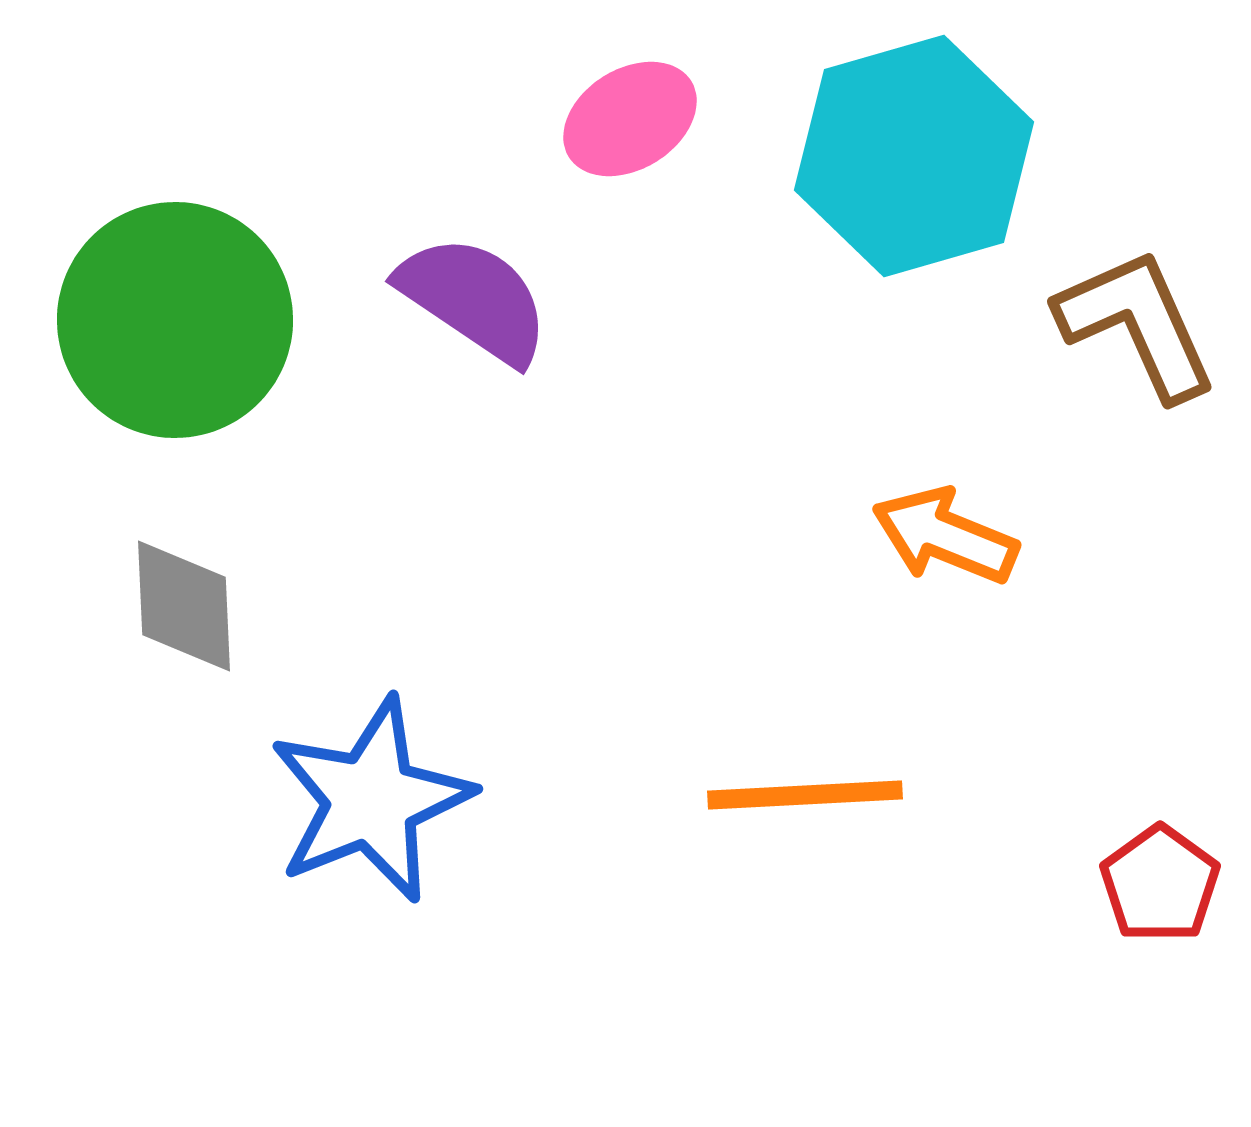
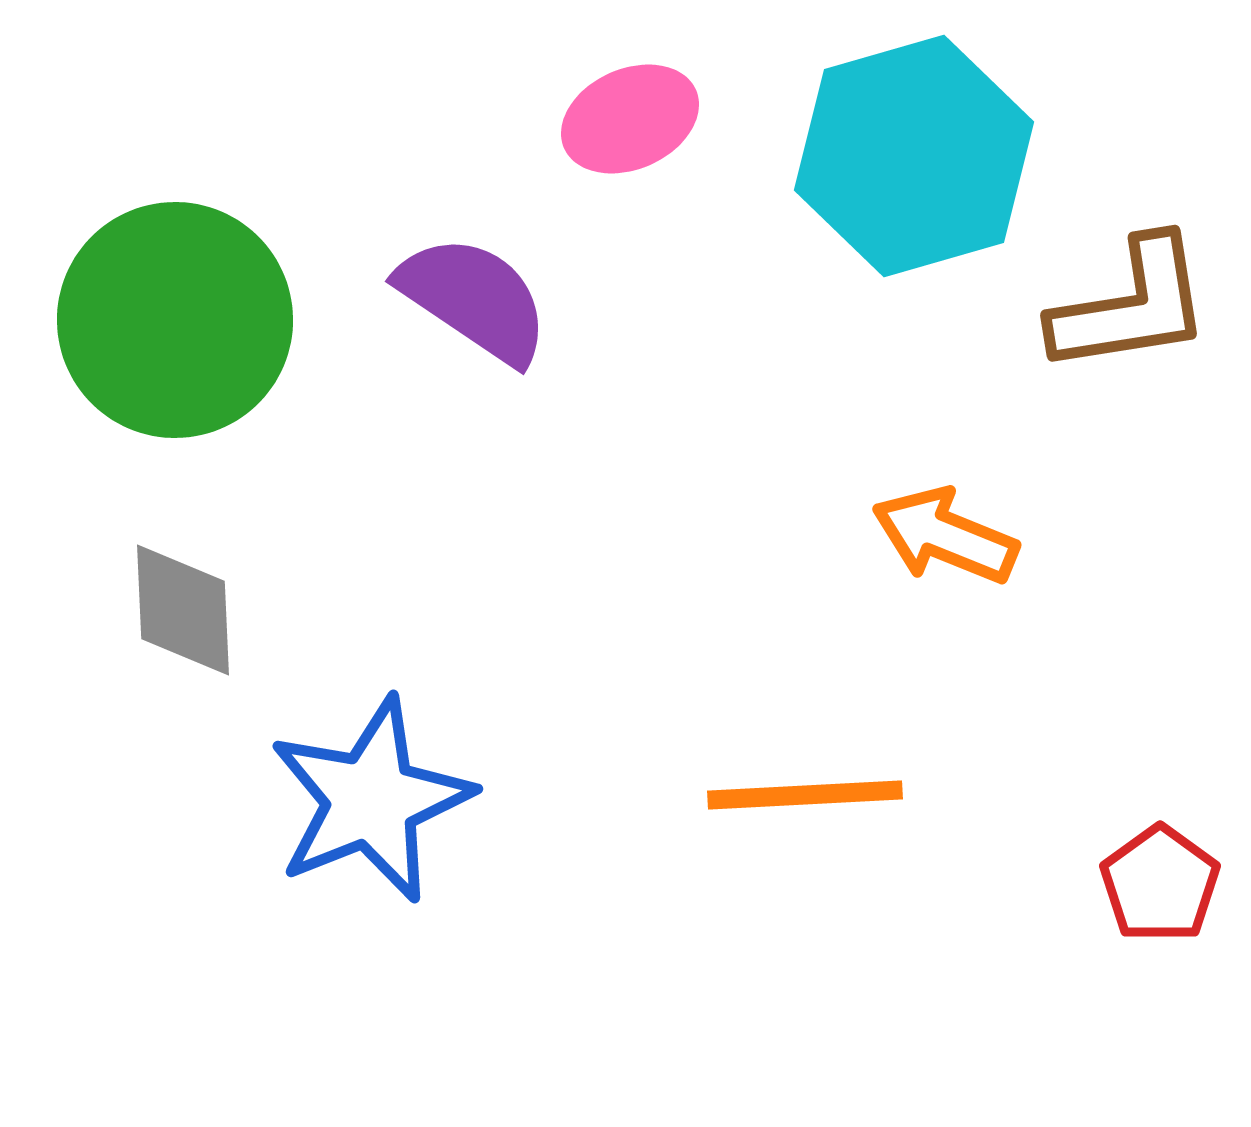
pink ellipse: rotated 8 degrees clockwise
brown L-shape: moved 6 px left, 18 px up; rotated 105 degrees clockwise
gray diamond: moved 1 px left, 4 px down
